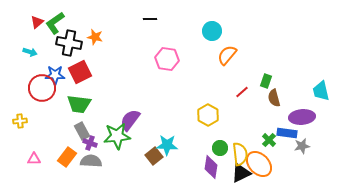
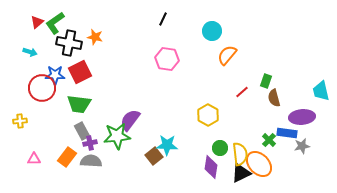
black line: moved 13 px right; rotated 64 degrees counterclockwise
purple cross: rotated 32 degrees counterclockwise
